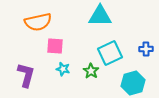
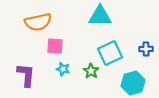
purple L-shape: rotated 10 degrees counterclockwise
